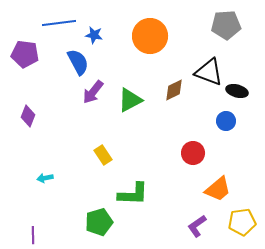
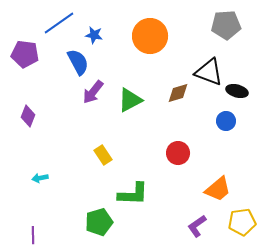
blue line: rotated 28 degrees counterclockwise
brown diamond: moved 4 px right, 3 px down; rotated 10 degrees clockwise
red circle: moved 15 px left
cyan arrow: moved 5 px left
